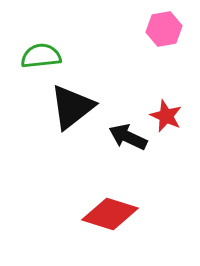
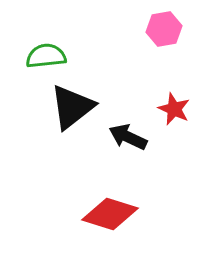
green semicircle: moved 5 px right
red star: moved 8 px right, 7 px up
